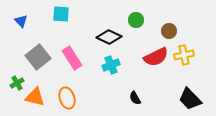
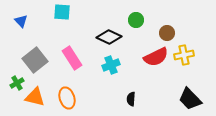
cyan square: moved 1 px right, 2 px up
brown circle: moved 2 px left, 2 px down
gray square: moved 3 px left, 3 px down
black semicircle: moved 4 px left, 1 px down; rotated 32 degrees clockwise
